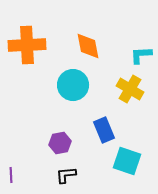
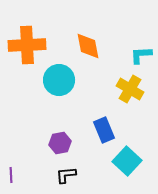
cyan circle: moved 14 px left, 5 px up
cyan square: rotated 24 degrees clockwise
